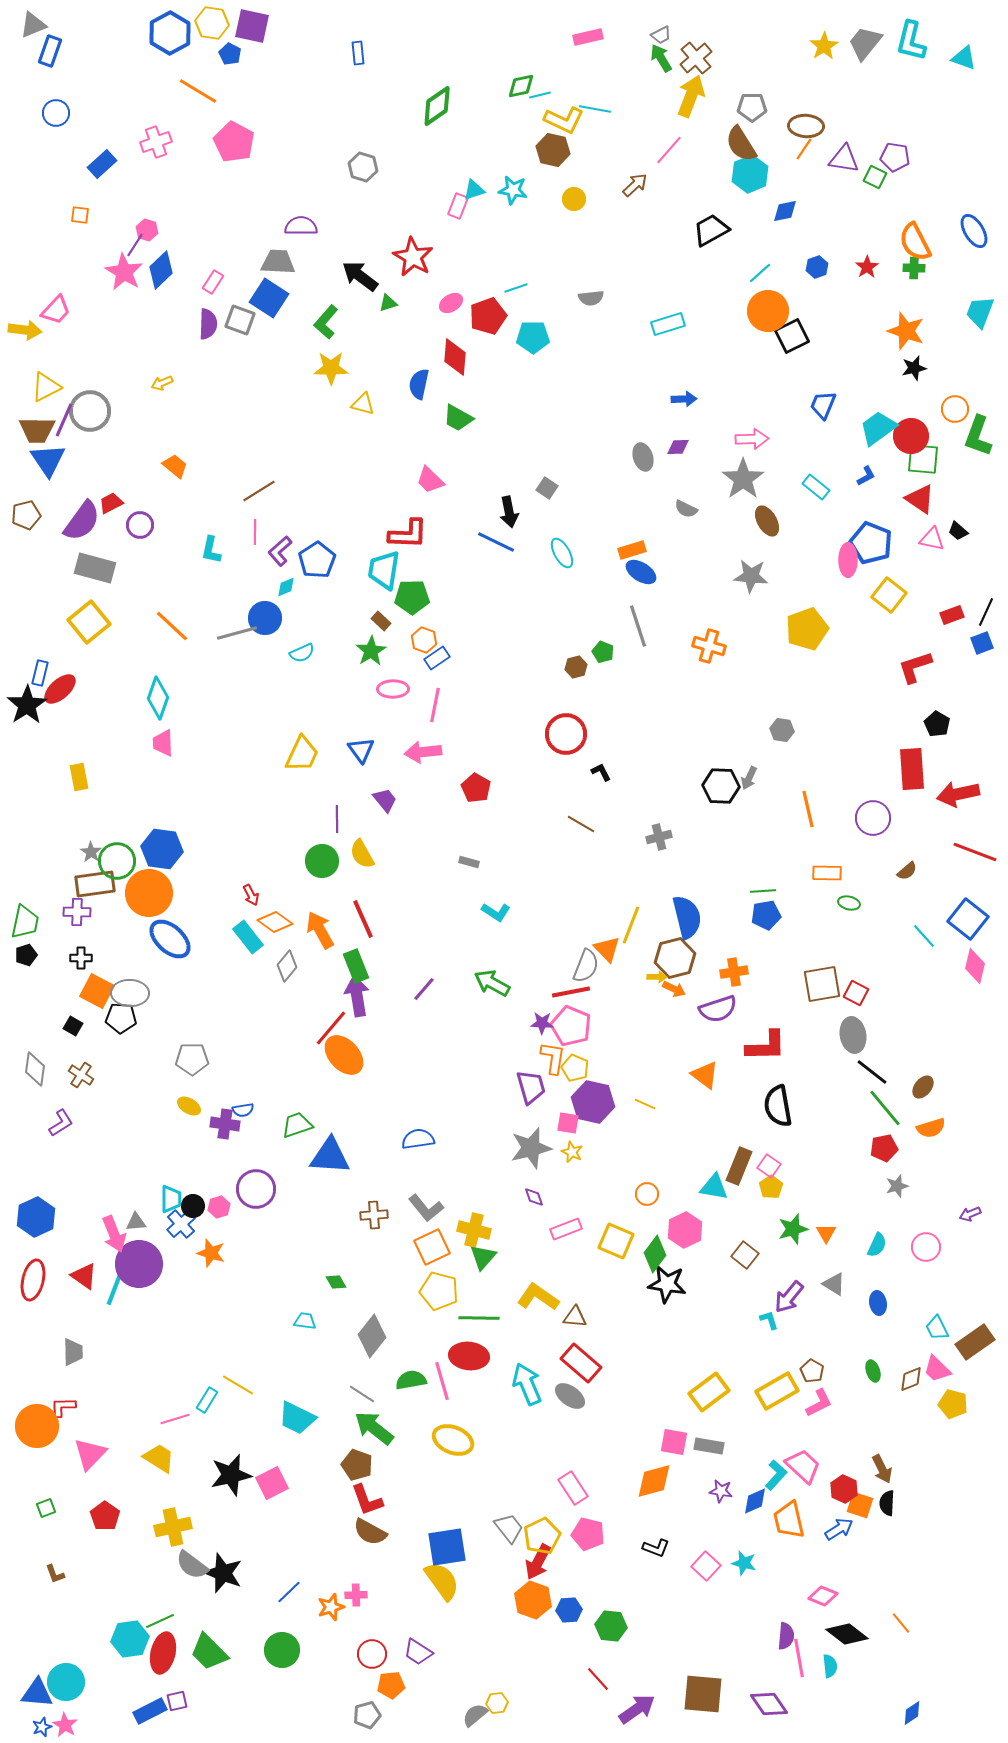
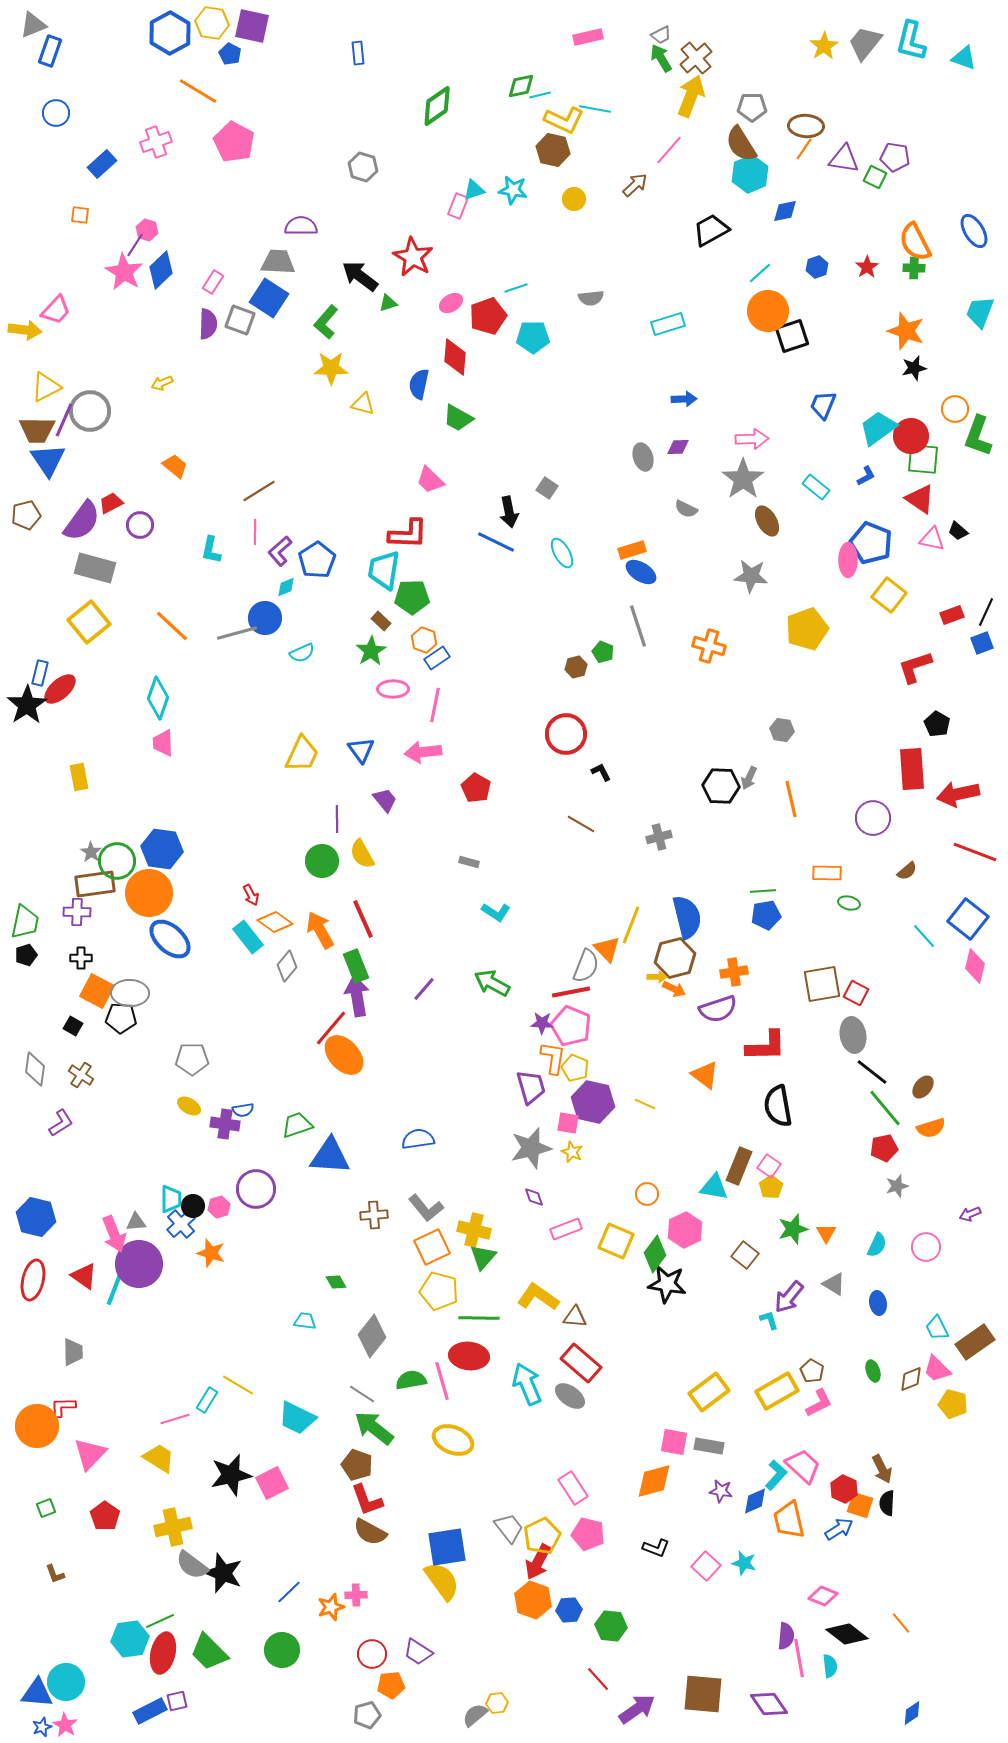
black square at (792, 336): rotated 8 degrees clockwise
orange line at (808, 809): moved 17 px left, 10 px up
blue hexagon at (36, 1217): rotated 21 degrees counterclockwise
